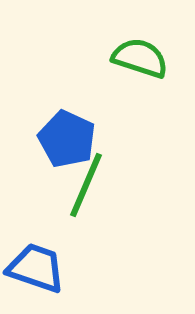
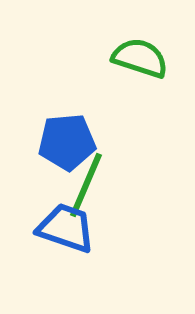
blue pentagon: moved 3 px down; rotated 30 degrees counterclockwise
blue trapezoid: moved 30 px right, 40 px up
